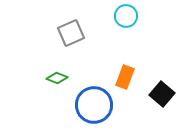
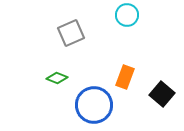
cyan circle: moved 1 px right, 1 px up
